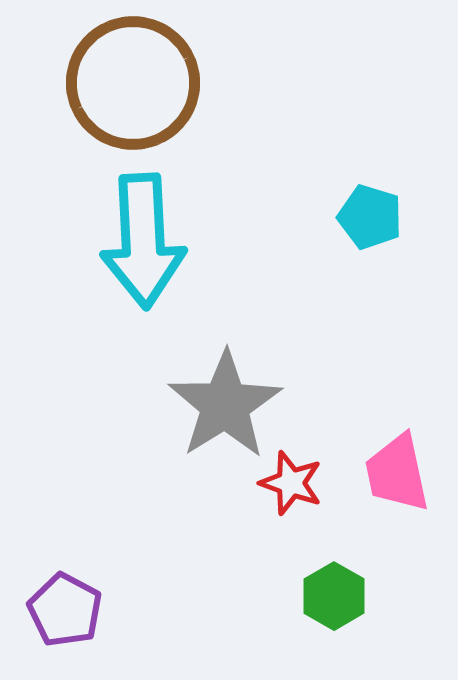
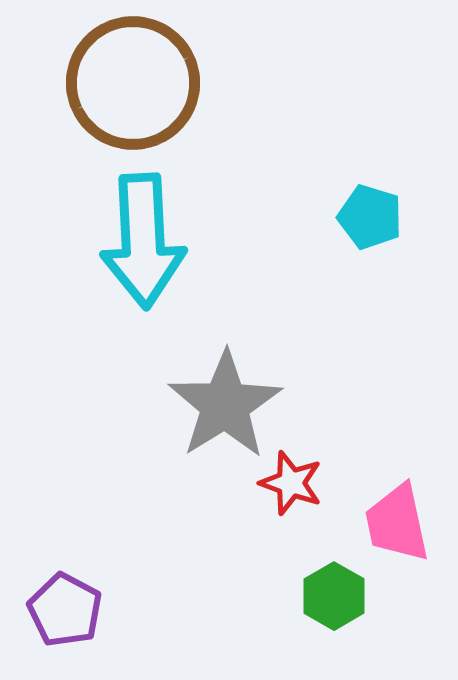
pink trapezoid: moved 50 px down
